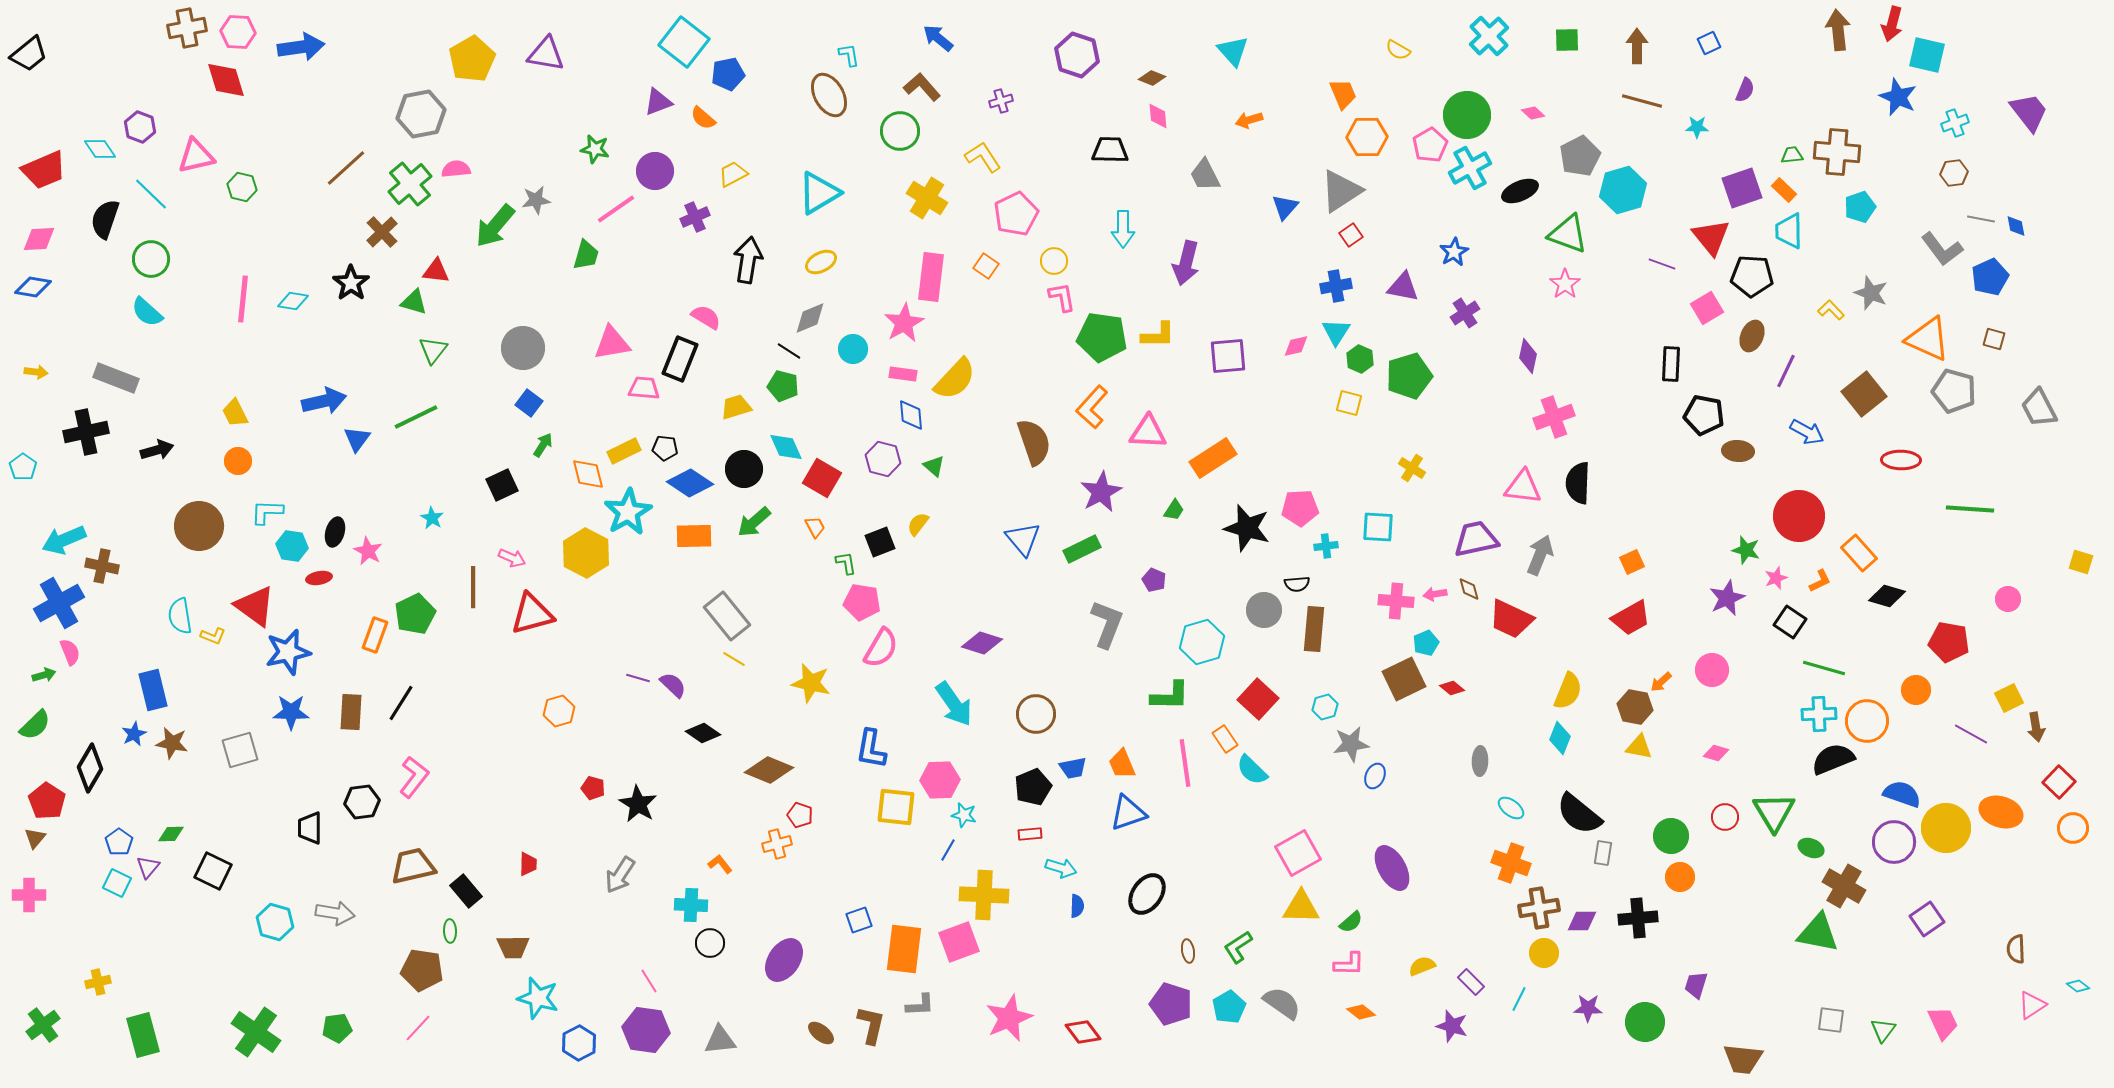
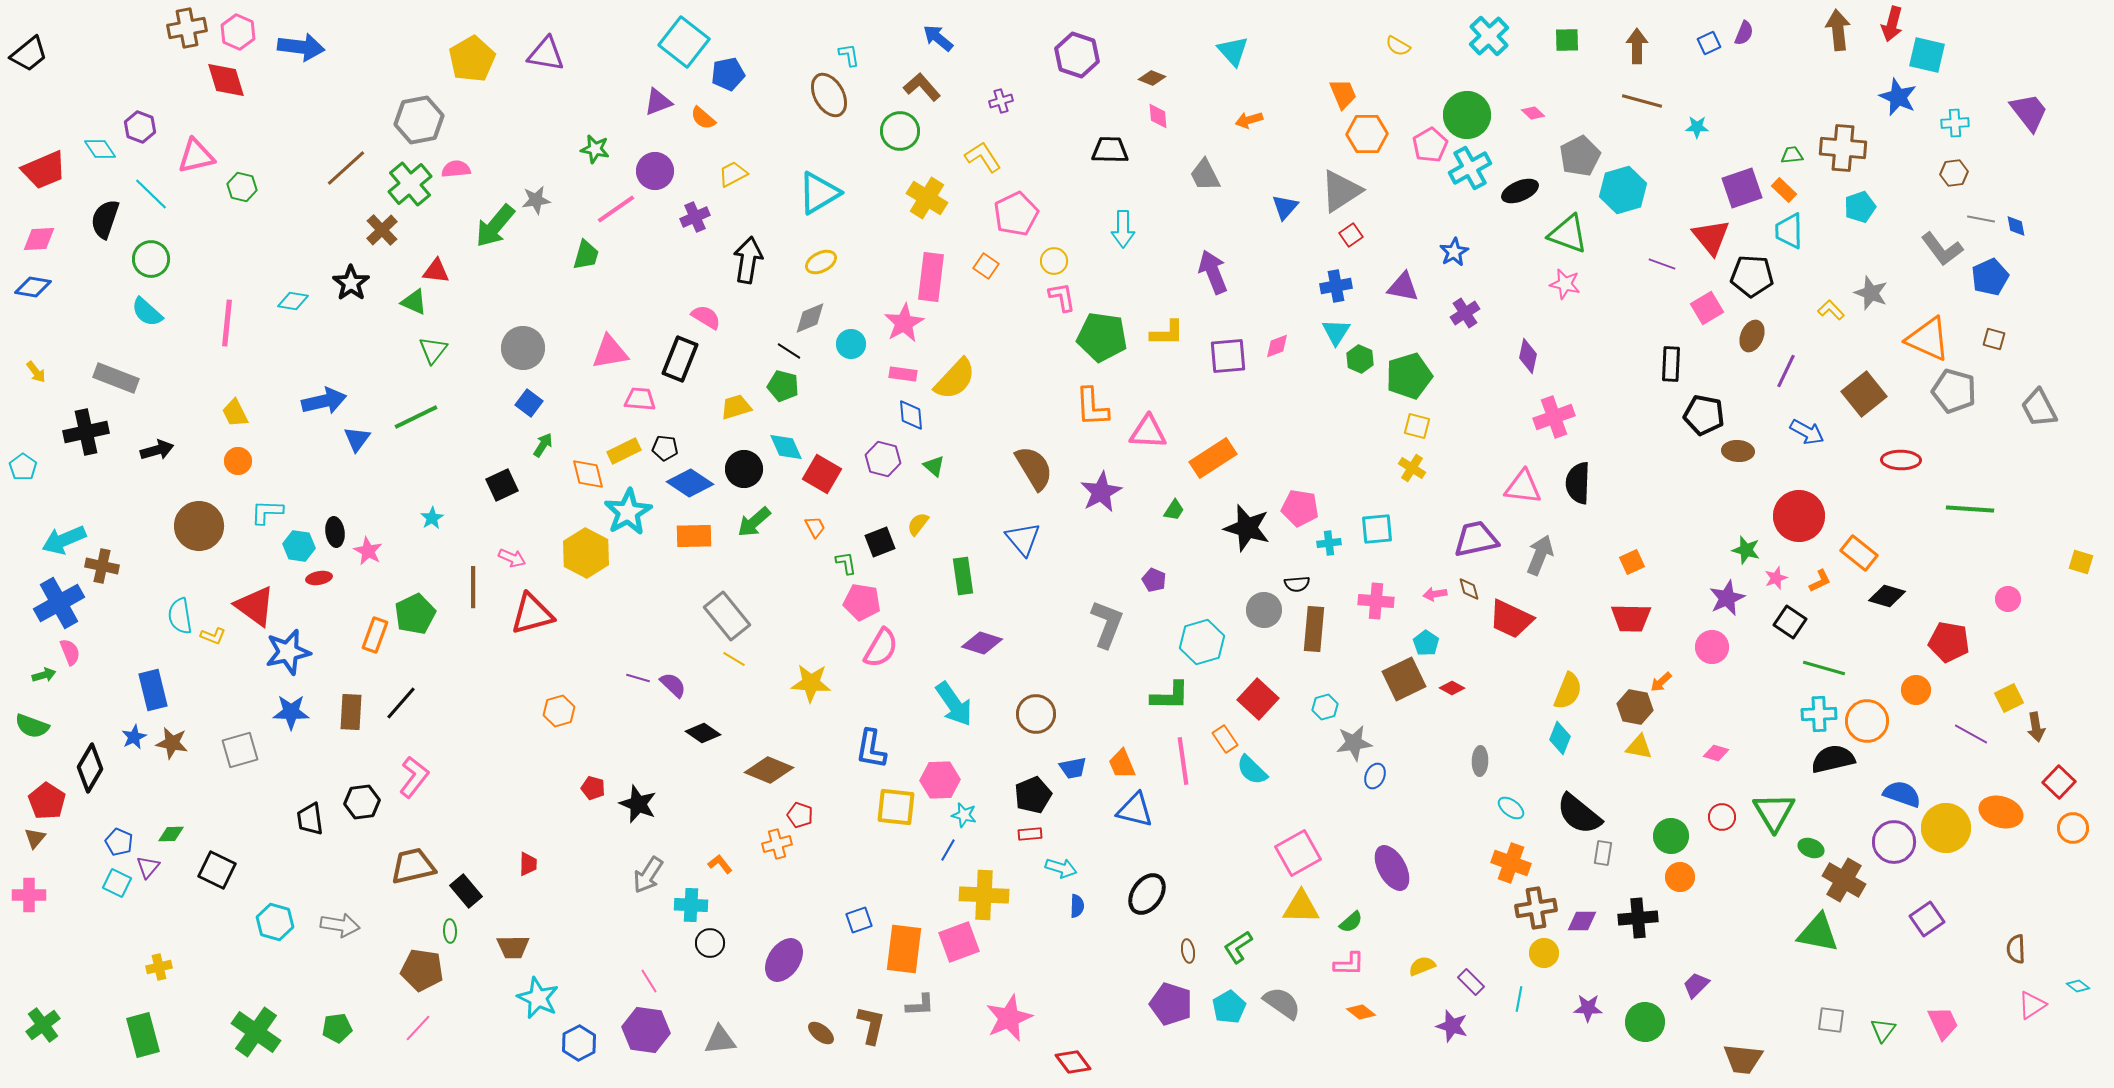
pink hexagon at (238, 32): rotated 20 degrees clockwise
blue arrow at (301, 47): rotated 15 degrees clockwise
yellow semicircle at (1398, 50): moved 4 px up
purple semicircle at (1745, 90): moved 1 px left, 57 px up
gray hexagon at (421, 114): moved 2 px left, 6 px down
cyan cross at (1955, 123): rotated 16 degrees clockwise
orange hexagon at (1367, 137): moved 3 px up
brown cross at (1837, 152): moved 6 px right, 4 px up
brown cross at (382, 232): moved 2 px up
purple arrow at (1186, 263): moved 27 px right, 9 px down; rotated 144 degrees clockwise
pink star at (1565, 284): rotated 24 degrees counterclockwise
pink line at (243, 299): moved 16 px left, 24 px down
green triangle at (414, 302): rotated 8 degrees clockwise
yellow L-shape at (1158, 335): moved 9 px right, 2 px up
pink triangle at (612, 343): moved 2 px left, 9 px down
pink diamond at (1296, 346): moved 19 px left; rotated 8 degrees counterclockwise
cyan circle at (853, 349): moved 2 px left, 5 px up
yellow arrow at (36, 372): rotated 45 degrees clockwise
pink trapezoid at (644, 388): moved 4 px left, 11 px down
yellow square at (1349, 403): moved 68 px right, 23 px down
orange L-shape at (1092, 407): rotated 45 degrees counterclockwise
brown semicircle at (1034, 442): moved 26 px down; rotated 12 degrees counterclockwise
red square at (822, 478): moved 4 px up
pink pentagon at (1300, 508): rotated 12 degrees clockwise
cyan star at (432, 518): rotated 10 degrees clockwise
cyan square at (1378, 527): moved 1 px left, 2 px down; rotated 8 degrees counterclockwise
black ellipse at (335, 532): rotated 24 degrees counterclockwise
cyan hexagon at (292, 546): moved 7 px right
cyan cross at (1326, 546): moved 3 px right, 3 px up
green rectangle at (1082, 549): moved 119 px left, 27 px down; rotated 72 degrees counterclockwise
orange rectangle at (1859, 553): rotated 9 degrees counterclockwise
pink cross at (1396, 601): moved 20 px left
red trapezoid at (1631, 618): rotated 30 degrees clockwise
cyan pentagon at (1426, 643): rotated 15 degrees counterclockwise
pink circle at (1712, 670): moved 23 px up
yellow star at (811, 683): rotated 9 degrees counterclockwise
red diamond at (1452, 688): rotated 10 degrees counterclockwise
black line at (401, 703): rotated 9 degrees clockwise
green semicircle at (35, 725): moved 3 px left, 1 px down; rotated 64 degrees clockwise
blue star at (134, 734): moved 3 px down
gray star at (1351, 744): moved 3 px right, 1 px up
black semicircle at (1833, 759): rotated 9 degrees clockwise
pink line at (1185, 763): moved 2 px left, 2 px up
black pentagon at (1033, 787): moved 8 px down
black star at (638, 804): rotated 9 degrees counterclockwise
blue triangle at (1128, 813): moved 7 px right, 3 px up; rotated 33 degrees clockwise
red circle at (1725, 817): moved 3 px left
black trapezoid at (310, 828): moved 9 px up; rotated 8 degrees counterclockwise
blue pentagon at (119, 842): rotated 12 degrees counterclockwise
black square at (213, 871): moved 4 px right, 1 px up
gray arrow at (620, 875): moved 28 px right
brown cross at (1844, 886): moved 6 px up
brown cross at (1539, 908): moved 3 px left
gray arrow at (335, 913): moved 5 px right, 12 px down
yellow cross at (98, 982): moved 61 px right, 15 px up
purple trapezoid at (1696, 985): rotated 28 degrees clockwise
cyan star at (538, 998): rotated 9 degrees clockwise
cyan line at (1519, 999): rotated 15 degrees counterclockwise
red diamond at (1083, 1032): moved 10 px left, 30 px down
